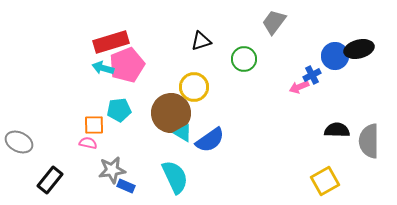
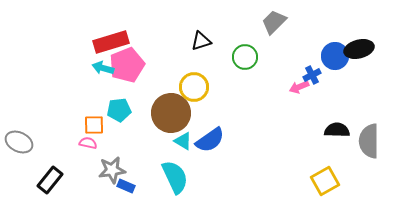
gray trapezoid: rotated 8 degrees clockwise
green circle: moved 1 px right, 2 px up
cyan triangle: moved 8 px down
